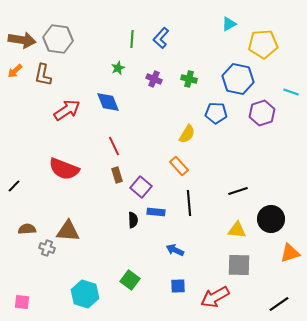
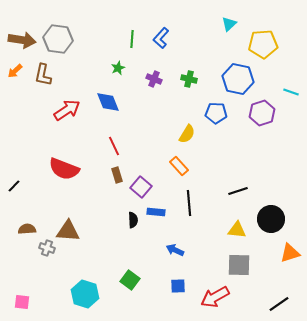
cyan triangle at (229, 24): rotated 14 degrees counterclockwise
